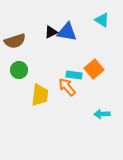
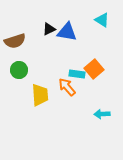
black triangle: moved 2 px left, 3 px up
cyan rectangle: moved 3 px right, 1 px up
yellow trapezoid: rotated 10 degrees counterclockwise
